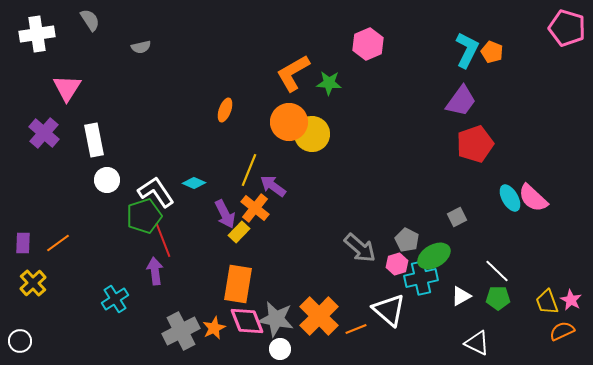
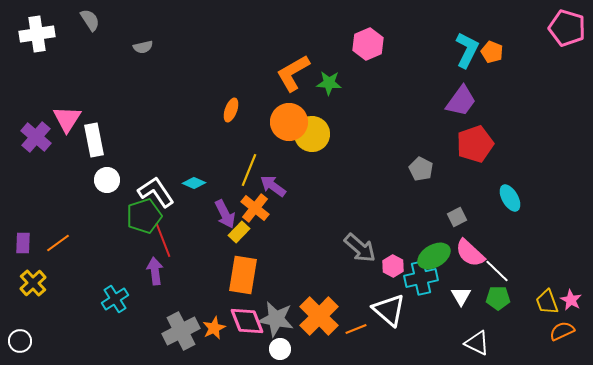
gray semicircle at (141, 47): moved 2 px right
pink triangle at (67, 88): moved 31 px down
orange ellipse at (225, 110): moved 6 px right
purple cross at (44, 133): moved 8 px left, 4 px down
pink semicircle at (533, 198): moved 63 px left, 55 px down
gray pentagon at (407, 240): moved 14 px right, 71 px up
pink hexagon at (397, 264): moved 4 px left, 2 px down; rotated 15 degrees counterclockwise
orange rectangle at (238, 284): moved 5 px right, 9 px up
white triangle at (461, 296): rotated 30 degrees counterclockwise
